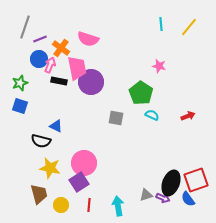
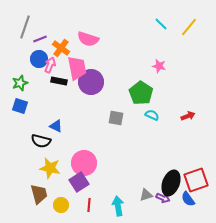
cyan line: rotated 40 degrees counterclockwise
